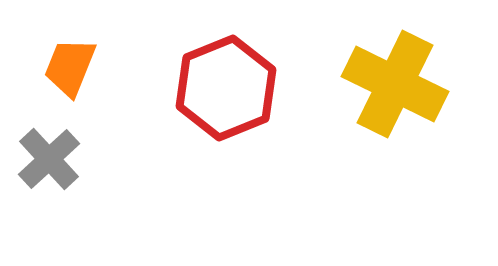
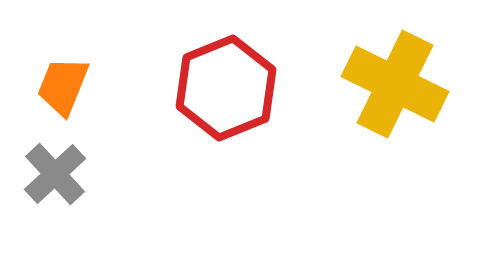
orange trapezoid: moved 7 px left, 19 px down
gray cross: moved 6 px right, 15 px down
